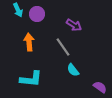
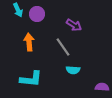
cyan semicircle: rotated 48 degrees counterclockwise
purple semicircle: moved 2 px right; rotated 32 degrees counterclockwise
